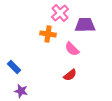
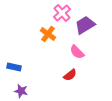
pink cross: moved 2 px right
purple trapezoid: rotated 30 degrees counterclockwise
orange cross: rotated 28 degrees clockwise
pink semicircle: moved 5 px right, 3 px down
blue rectangle: rotated 32 degrees counterclockwise
